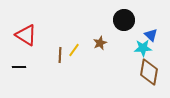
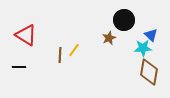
brown star: moved 9 px right, 5 px up
